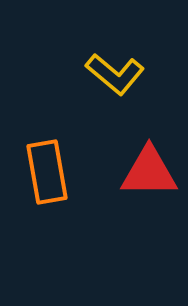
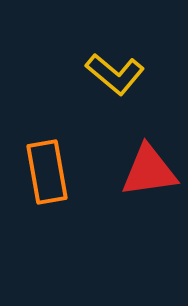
red triangle: moved 1 px up; rotated 8 degrees counterclockwise
